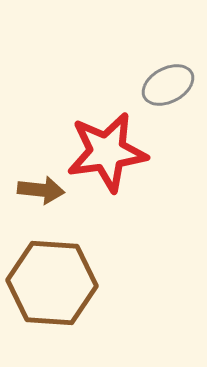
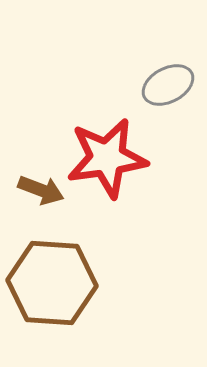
red star: moved 6 px down
brown arrow: rotated 15 degrees clockwise
